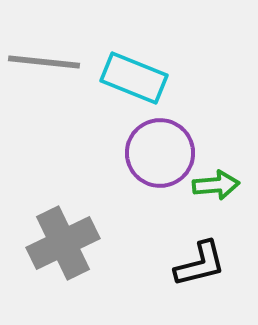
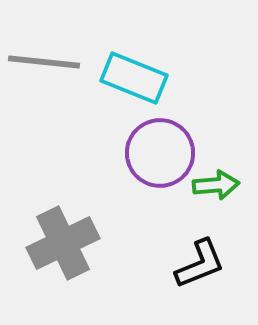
black L-shape: rotated 8 degrees counterclockwise
